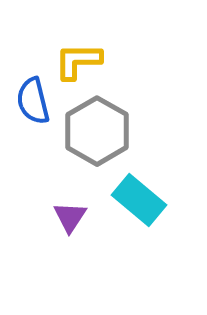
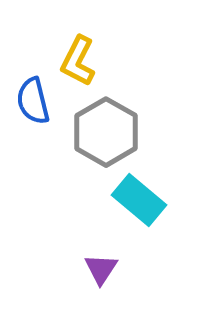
yellow L-shape: rotated 63 degrees counterclockwise
gray hexagon: moved 9 px right, 1 px down
purple triangle: moved 31 px right, 52 px down
